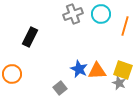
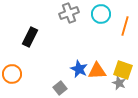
gray cross: moved 4 px left, 1 px up
